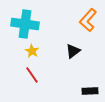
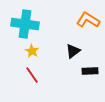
orange L-shape: rotated 80 degrees clockwise
black rectangle: moved 20 px up
